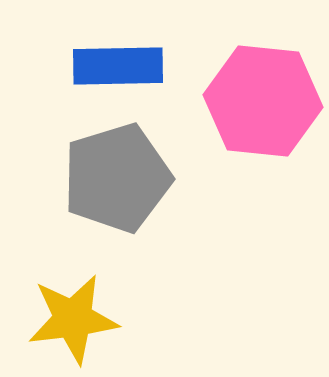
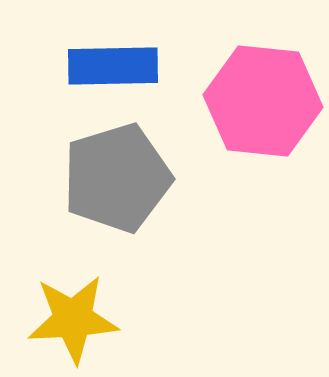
blue rectangle: moved 5 px left
yellow star: rotated 4 degrees clockwise
